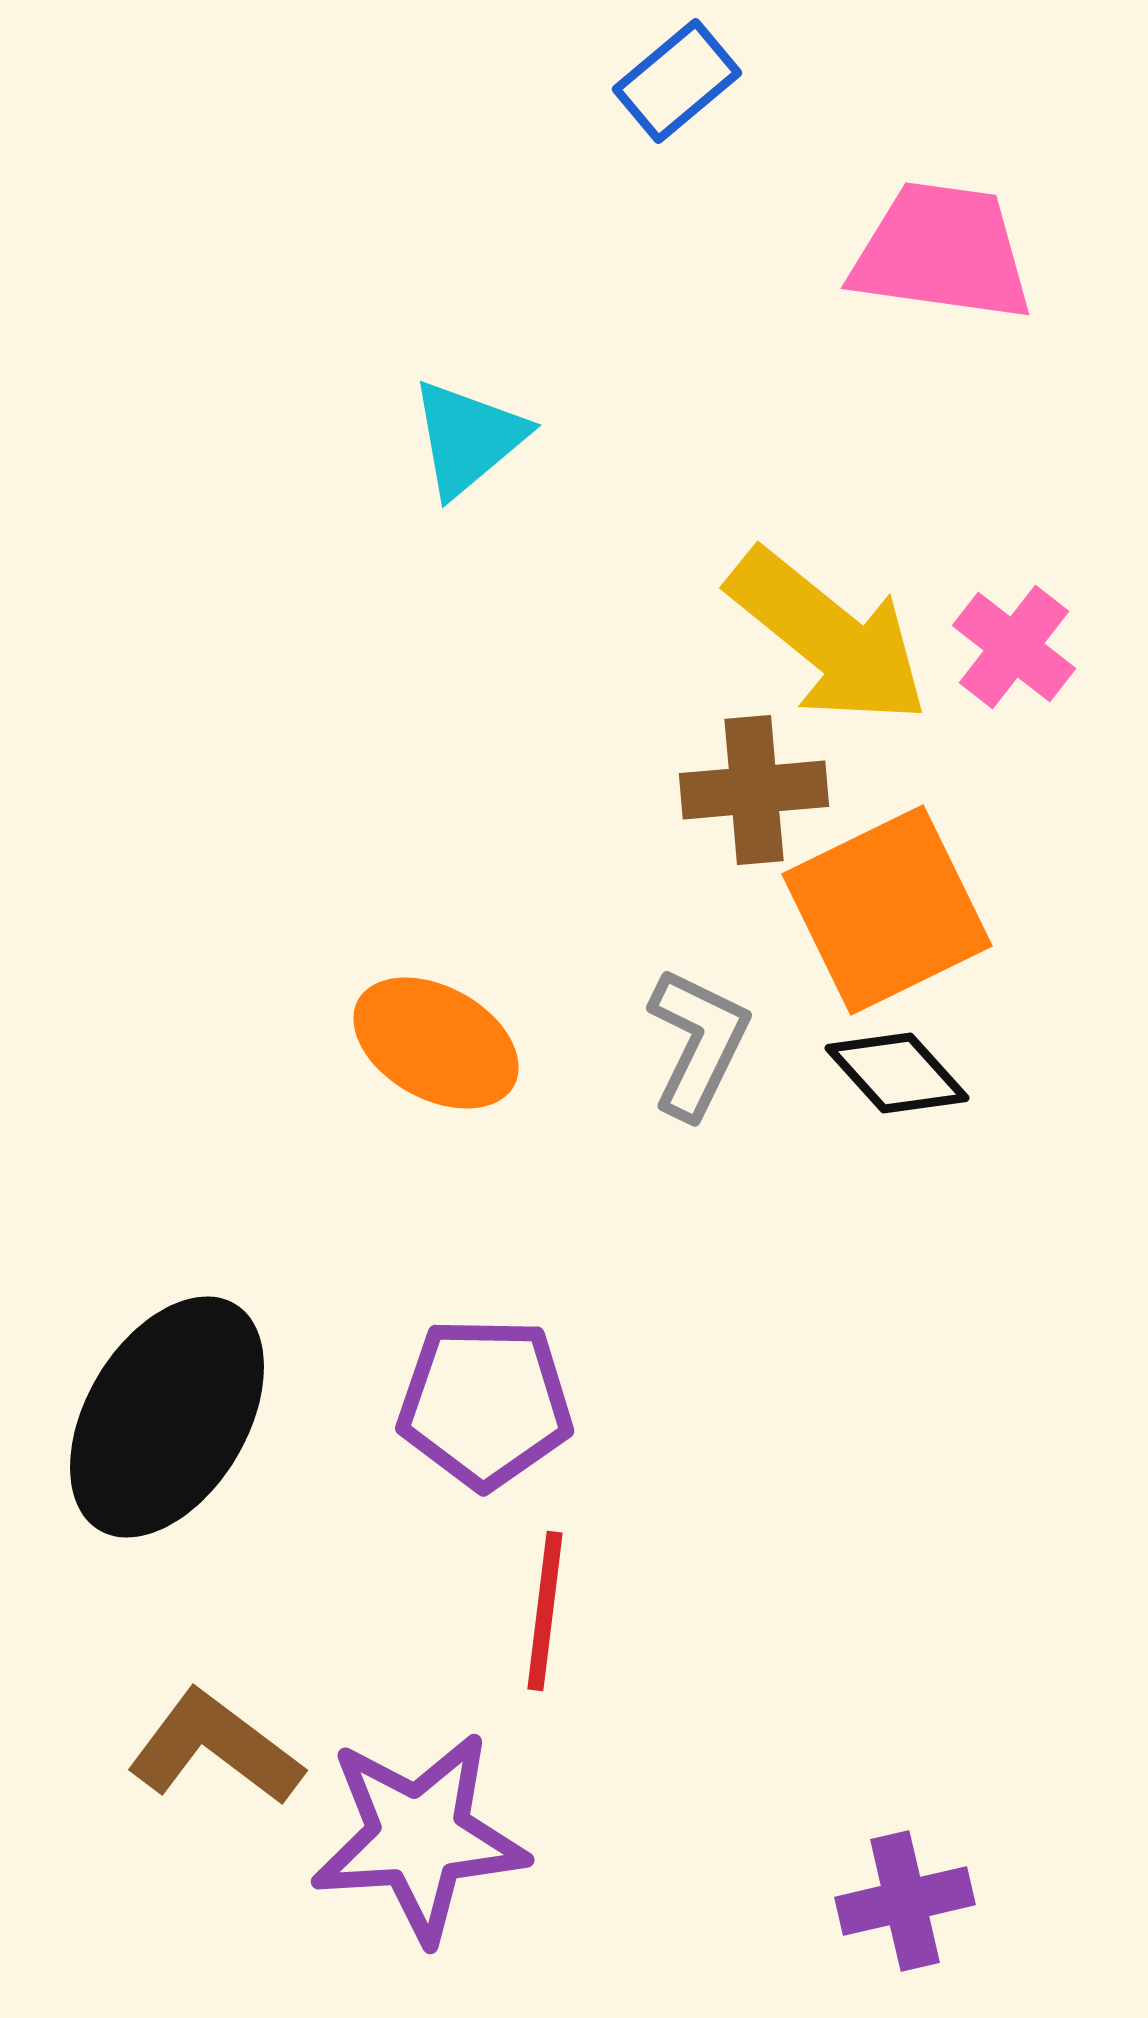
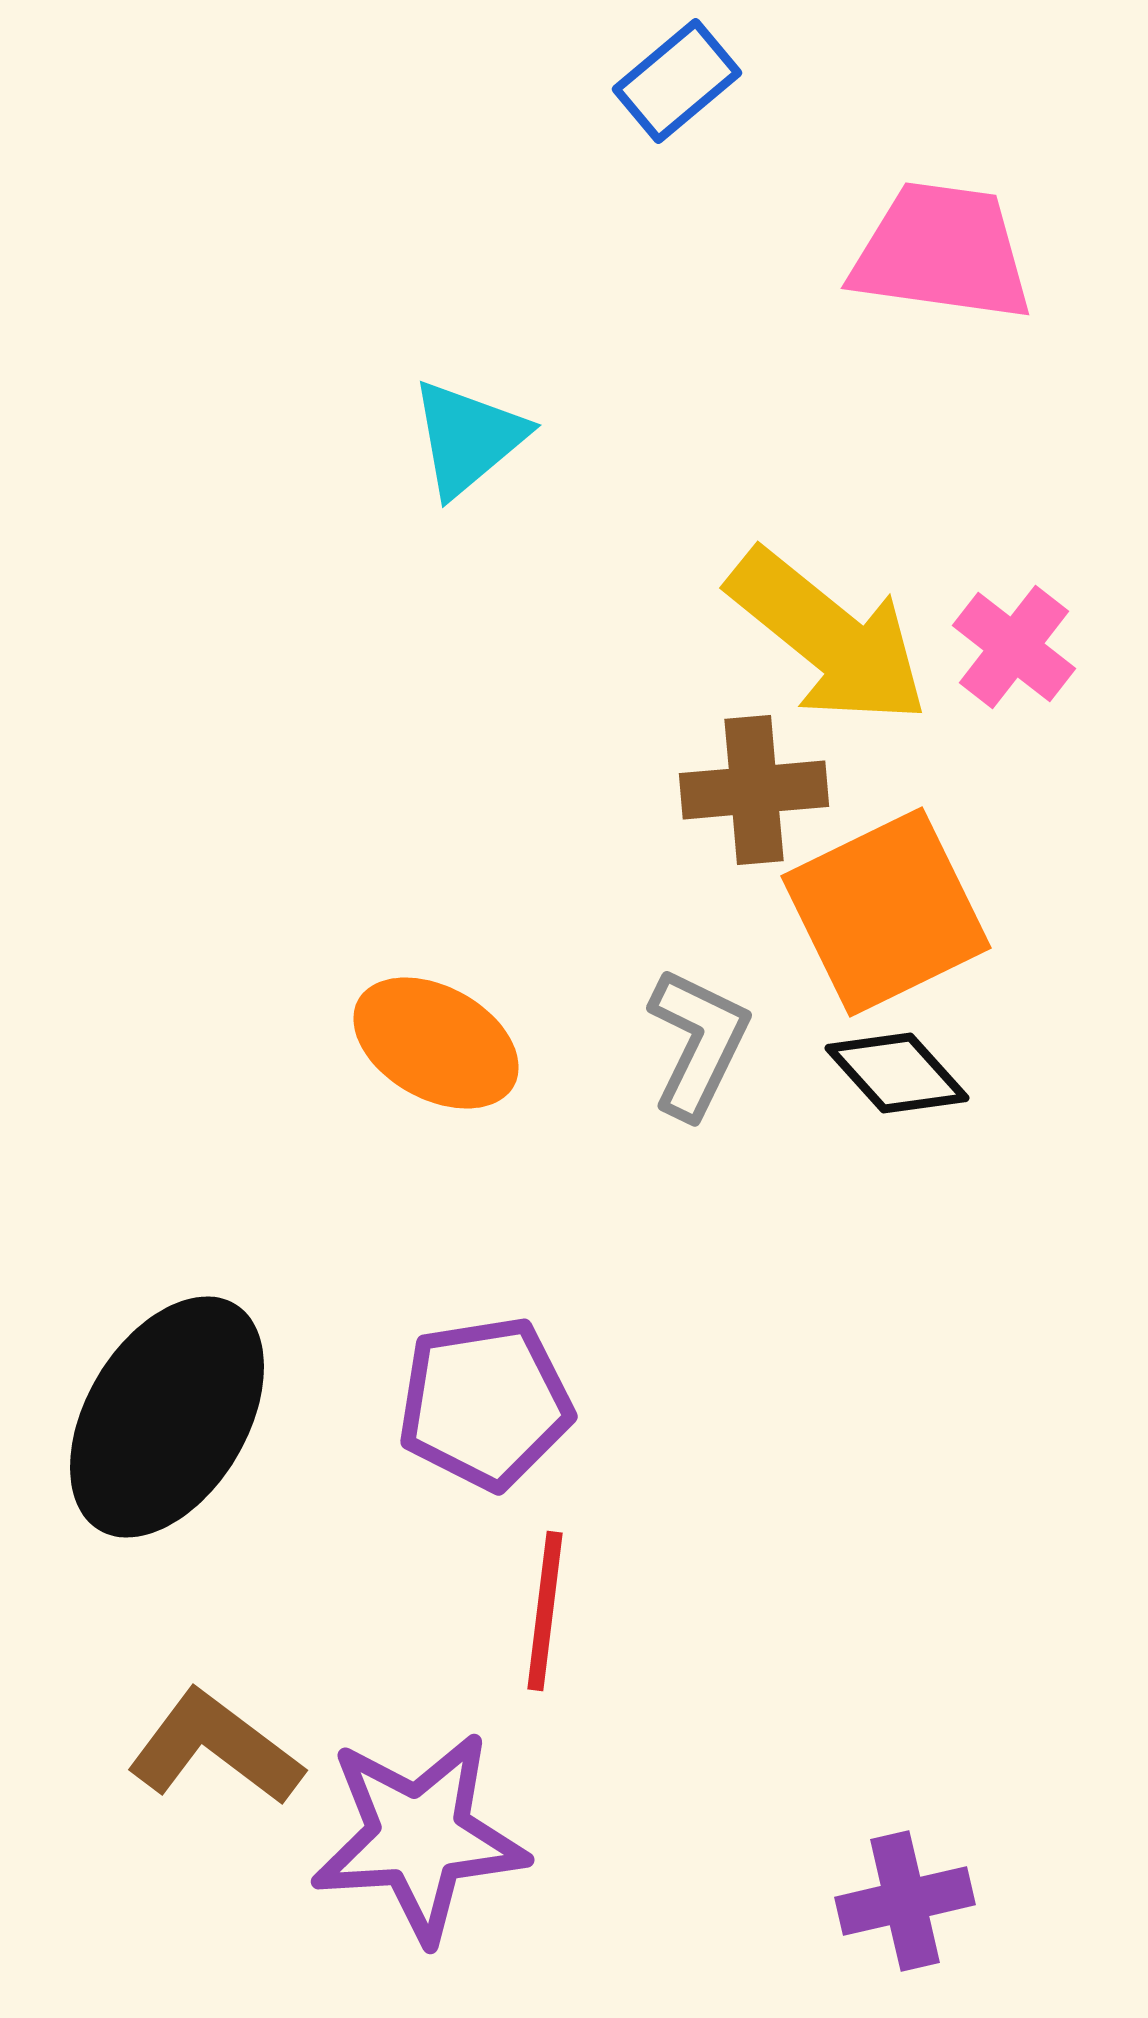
orange square: moved 1 px left, 2 px down
purple pentagon: rotated 10 degrees counterclockwise
